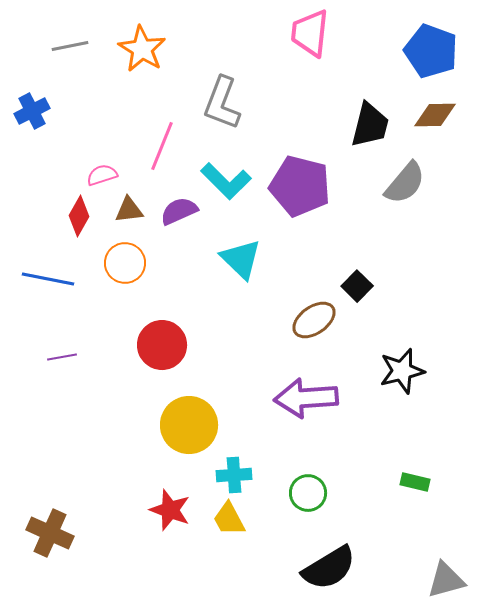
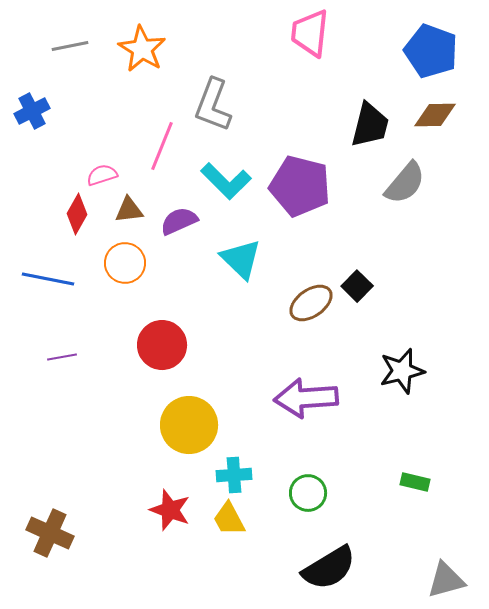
gray L-shape: moved 9 px left, 2 px down
purple semicircle: moved 10 px down
red diamond: moved 2 px left, 2 px up
brown ellipse: moved 3 px left, 17 px up
